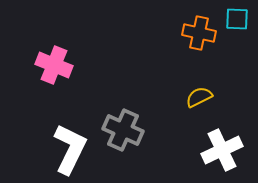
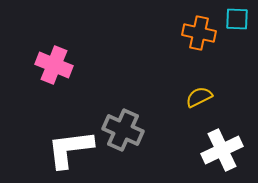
white L-shape: rotated 123 degrees counterclockwise
